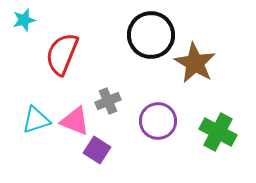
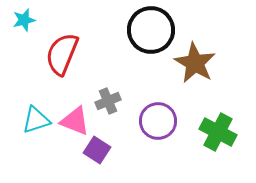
black circle: moved 5 px up
